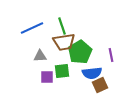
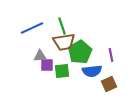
blue semicircle: moved 2 px up
purple square: moved 12 px up
brown square: moved 9 px right, 1 px up
